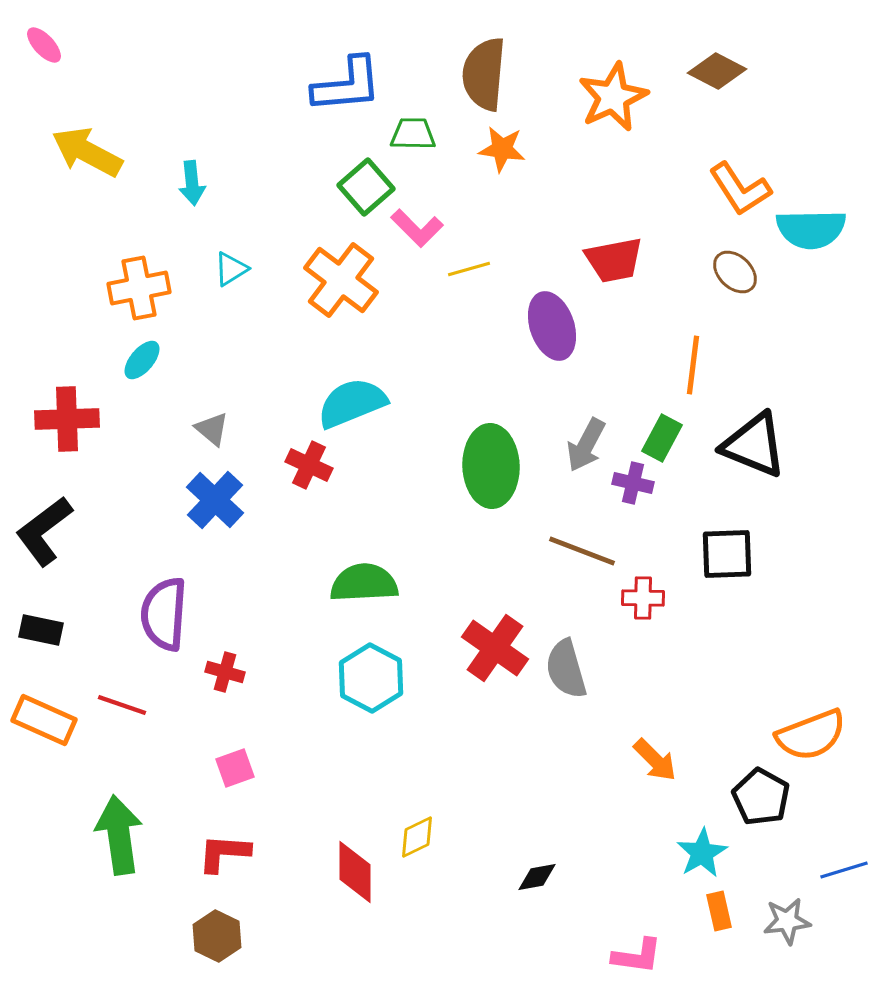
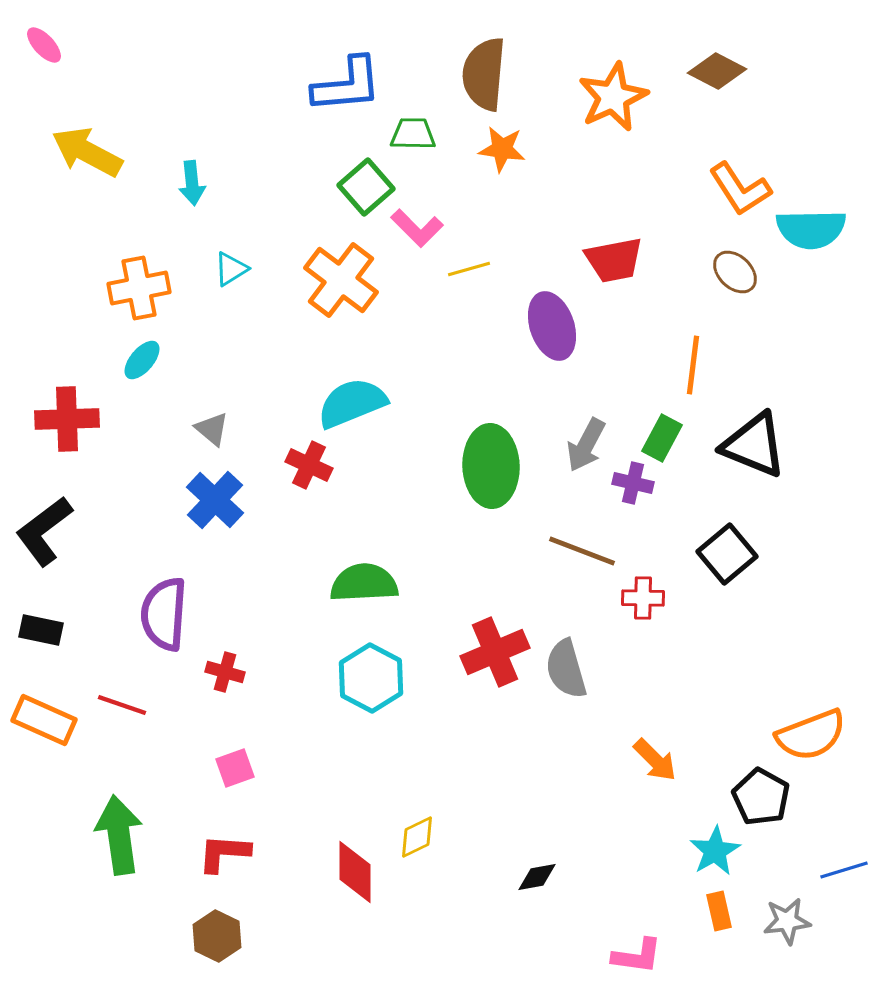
black square at (727, 554): rotated 38 degrees counterclockwise
red cross at (495, 648): moved 4 px down; rotated 32 degrees clockwise
cyan star at (702, 853): moved 13 px right, 2 px up
